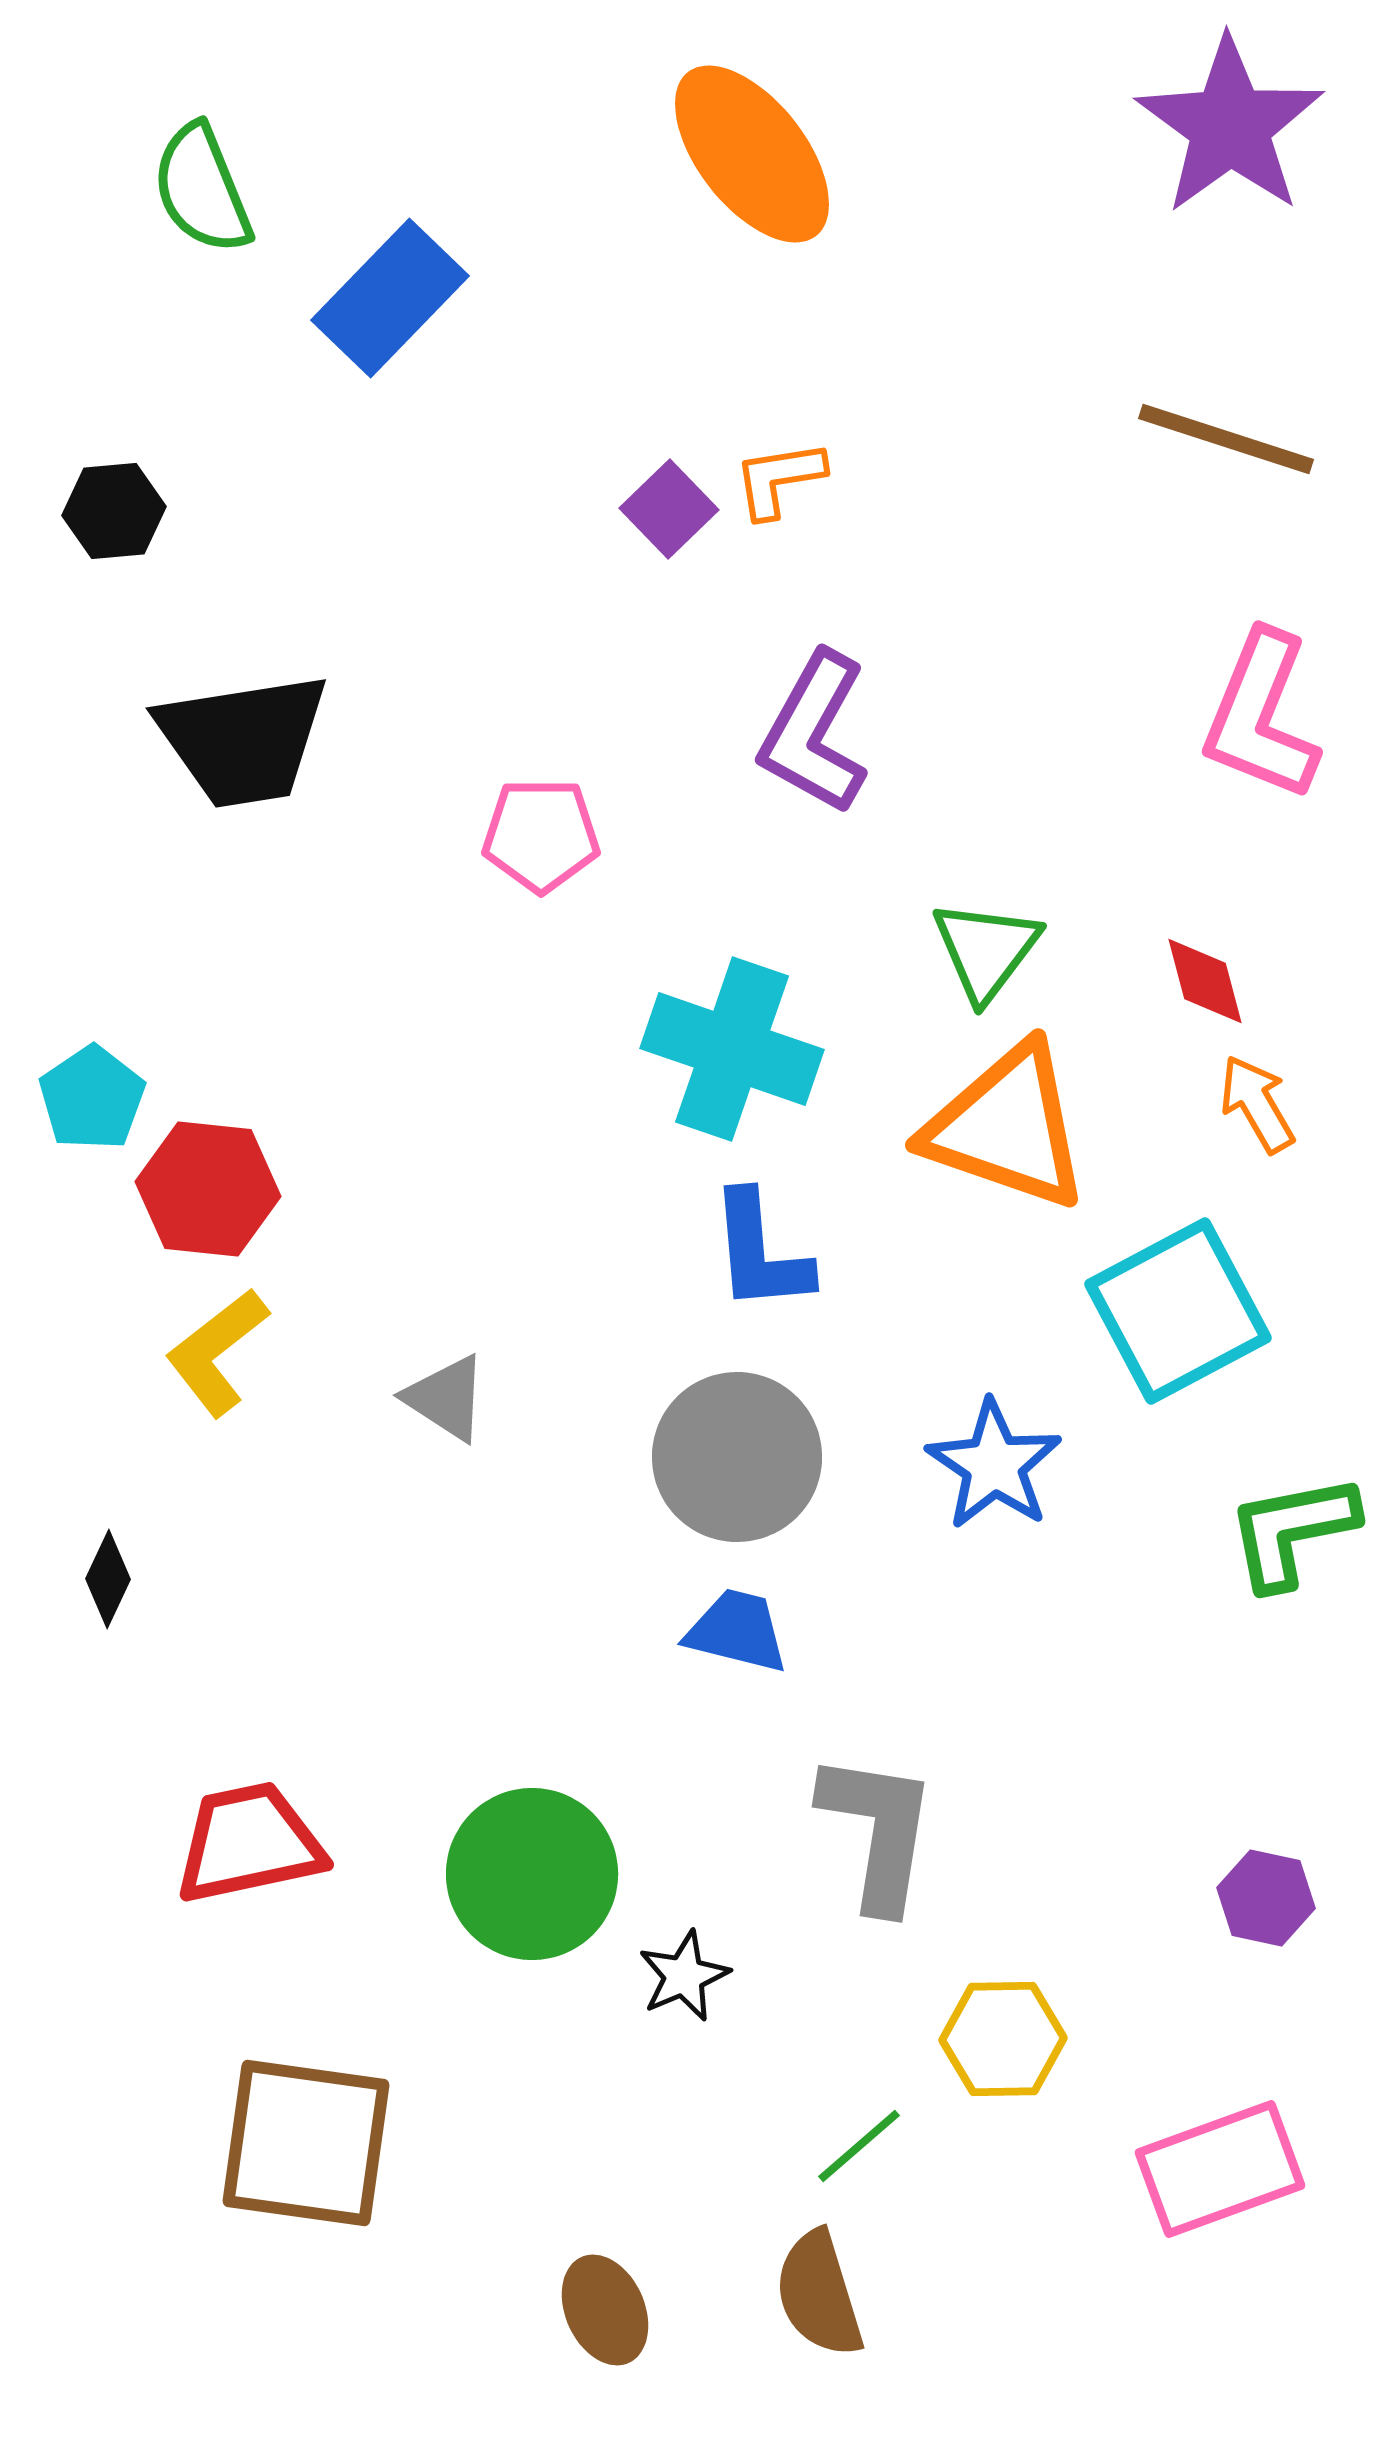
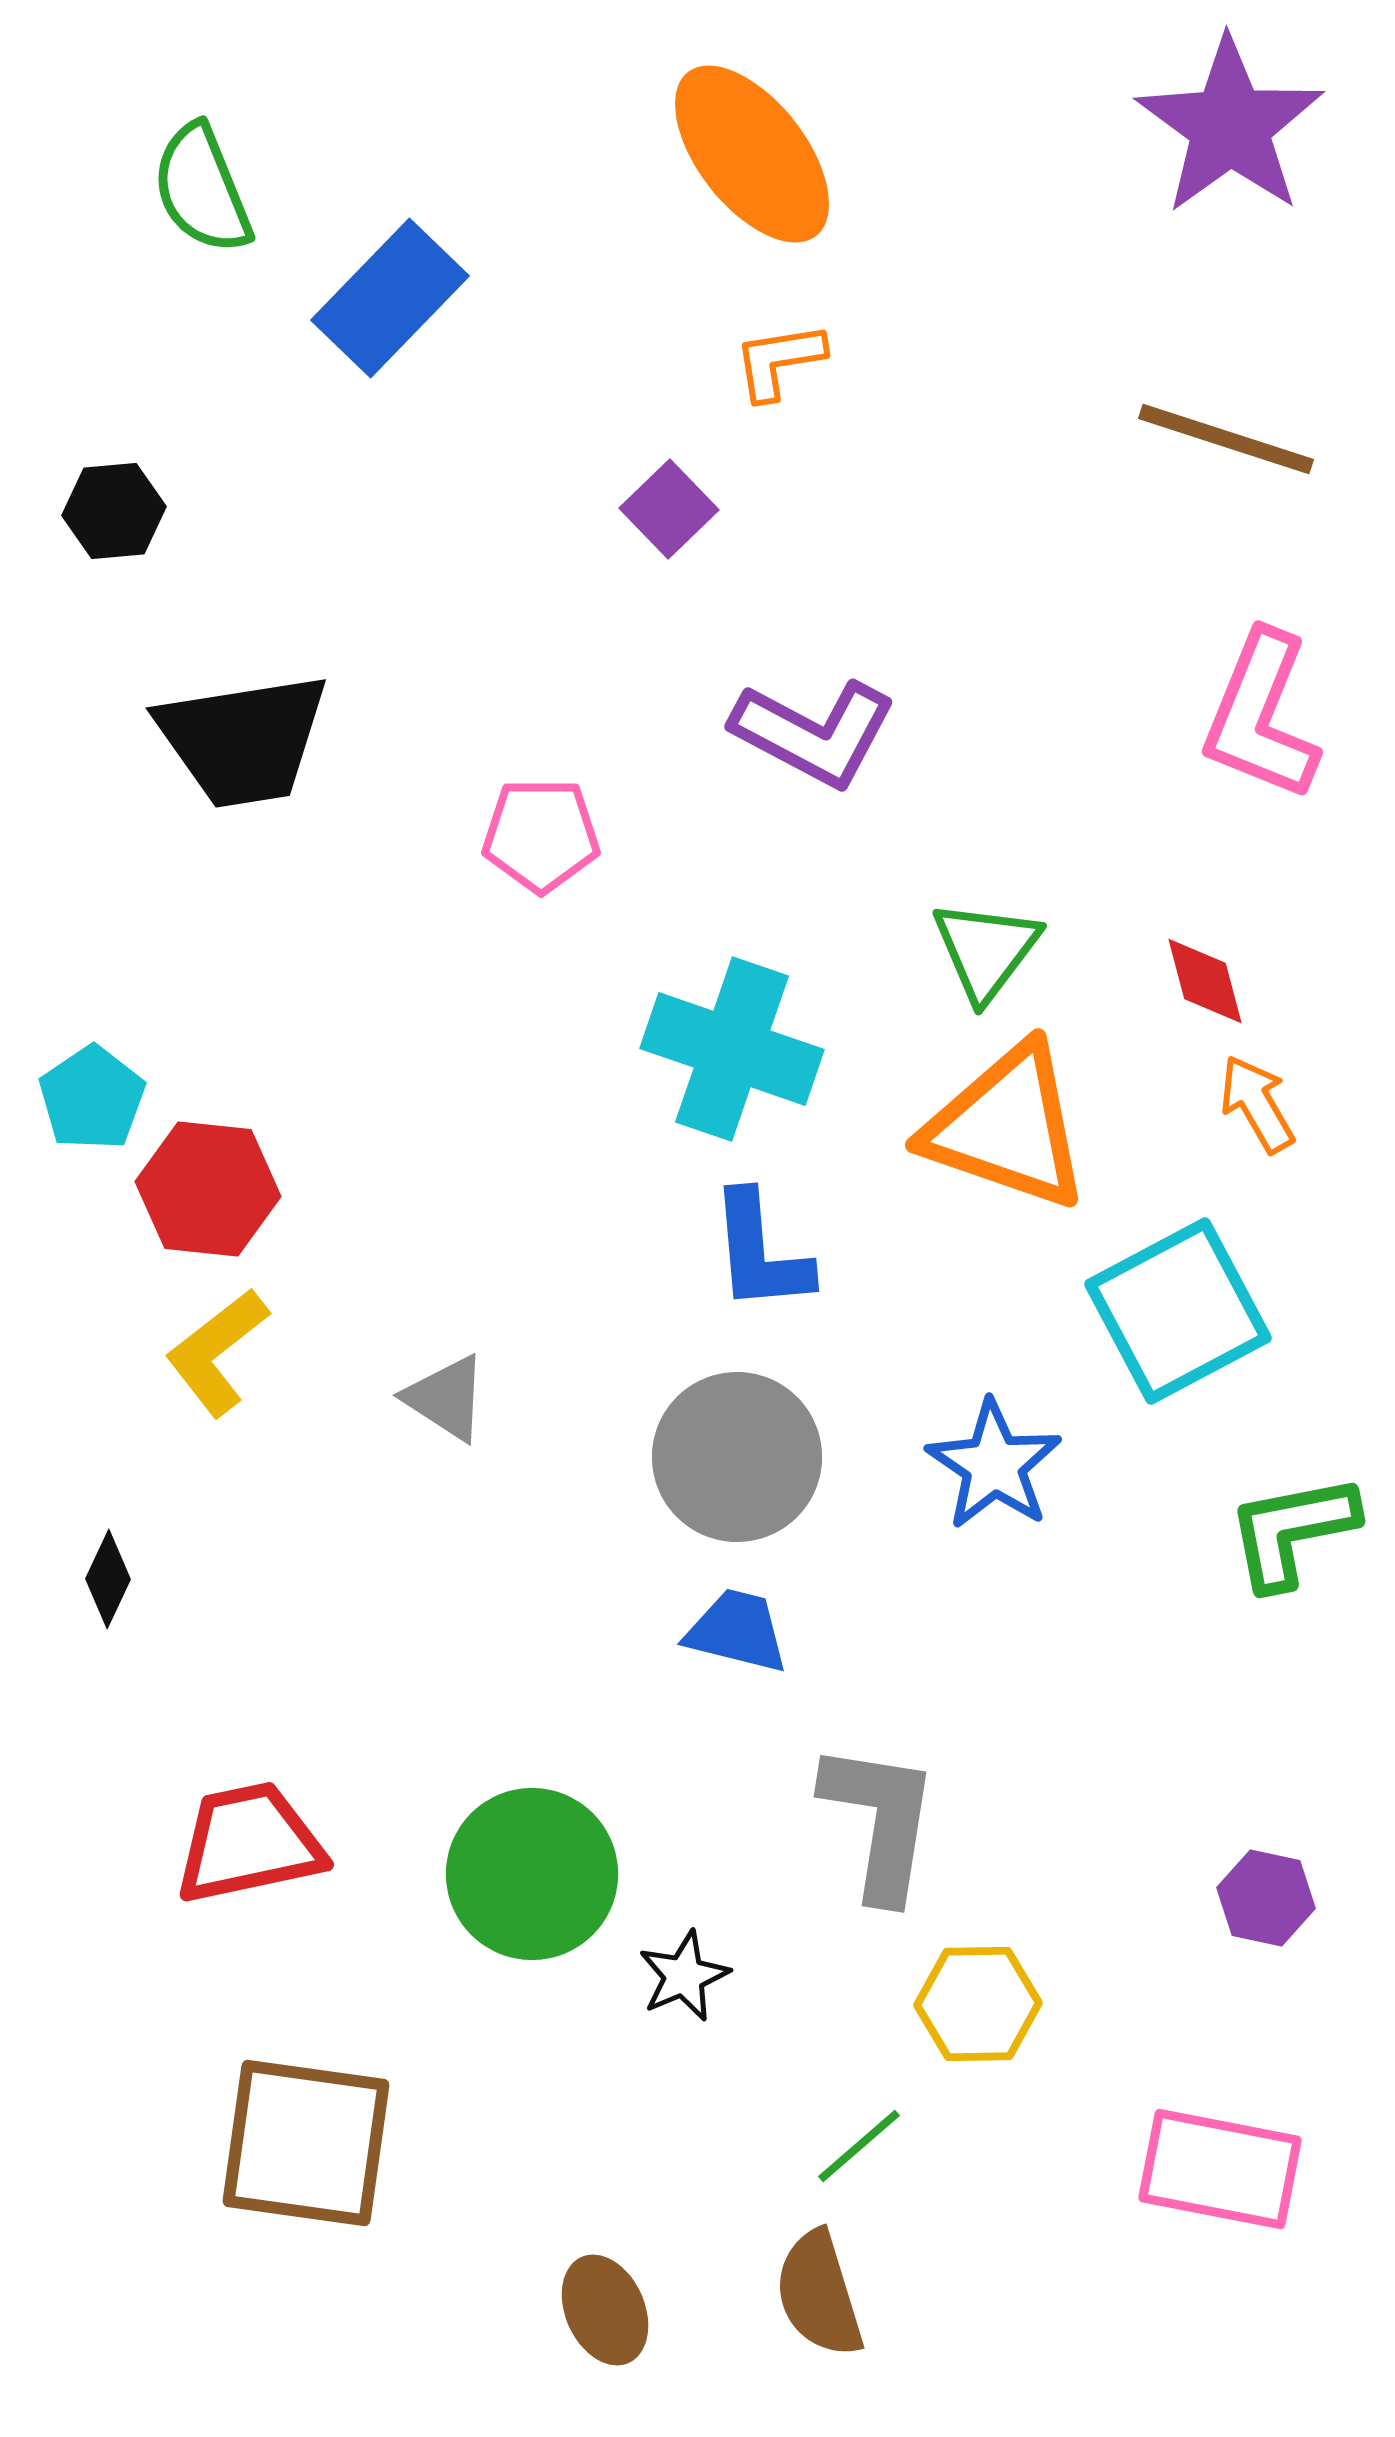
orange L-shape: moved 118 px up
purple L-shape: rotated 91 degrees counterclockwise
gray L-shape: moved 2 px right, 10 px up
yellow hexagon: moved 25 px left, 35 px up
pink rectangle: rotated 31 degrees clockwise
